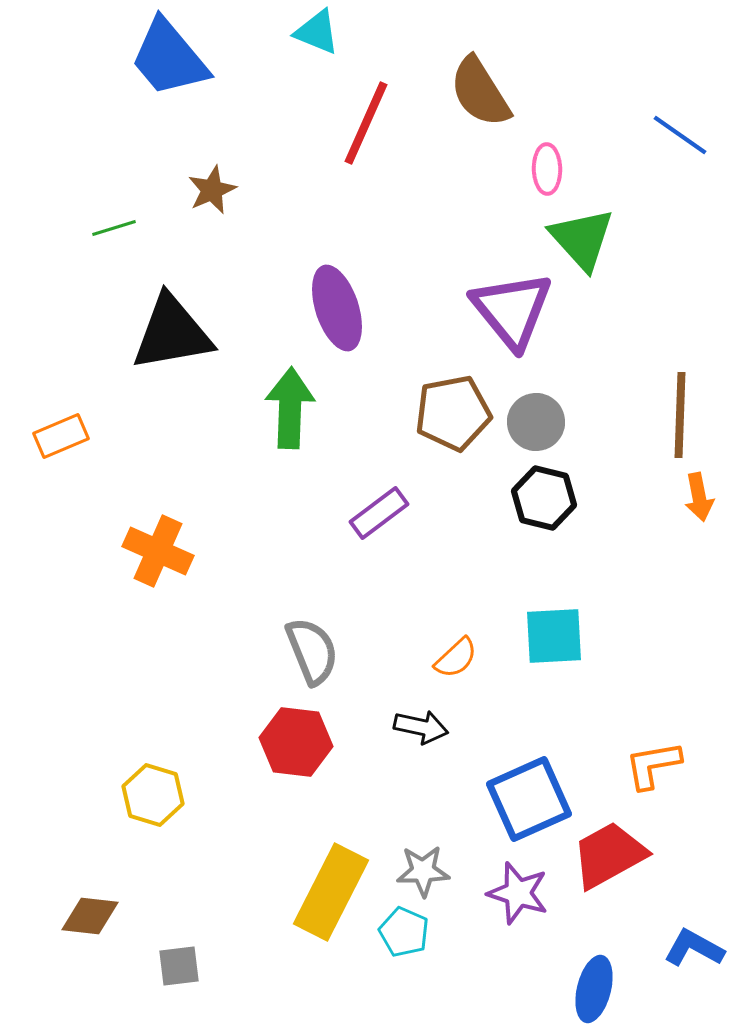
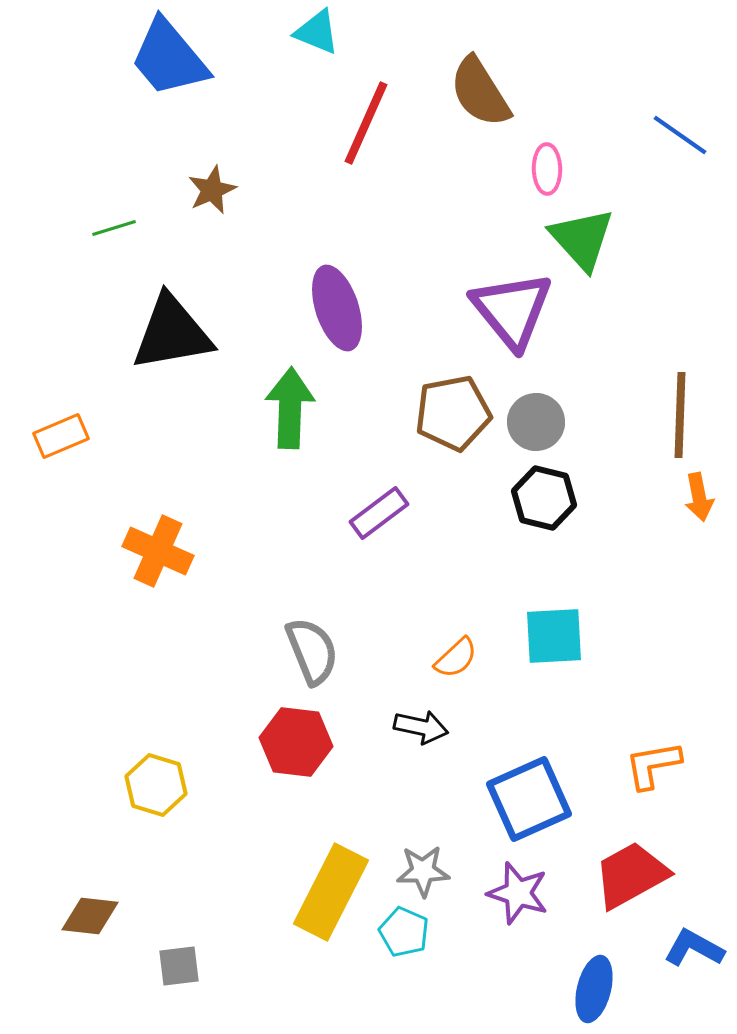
yellow hexagon: moved 3 px right, 10 px up
red trapezoid: moved 22 px right, 20 px down
